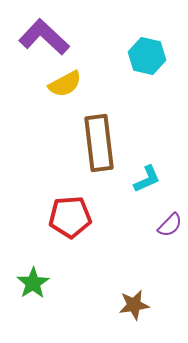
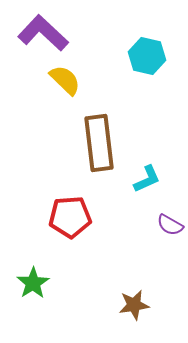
purple L-shape: moved 1 px left, 4 px up
yellow semicircle: moved 4 px up; rotated 108 degrees counterclockwise
purple semicircle: rotated 76 degrees clockwise
